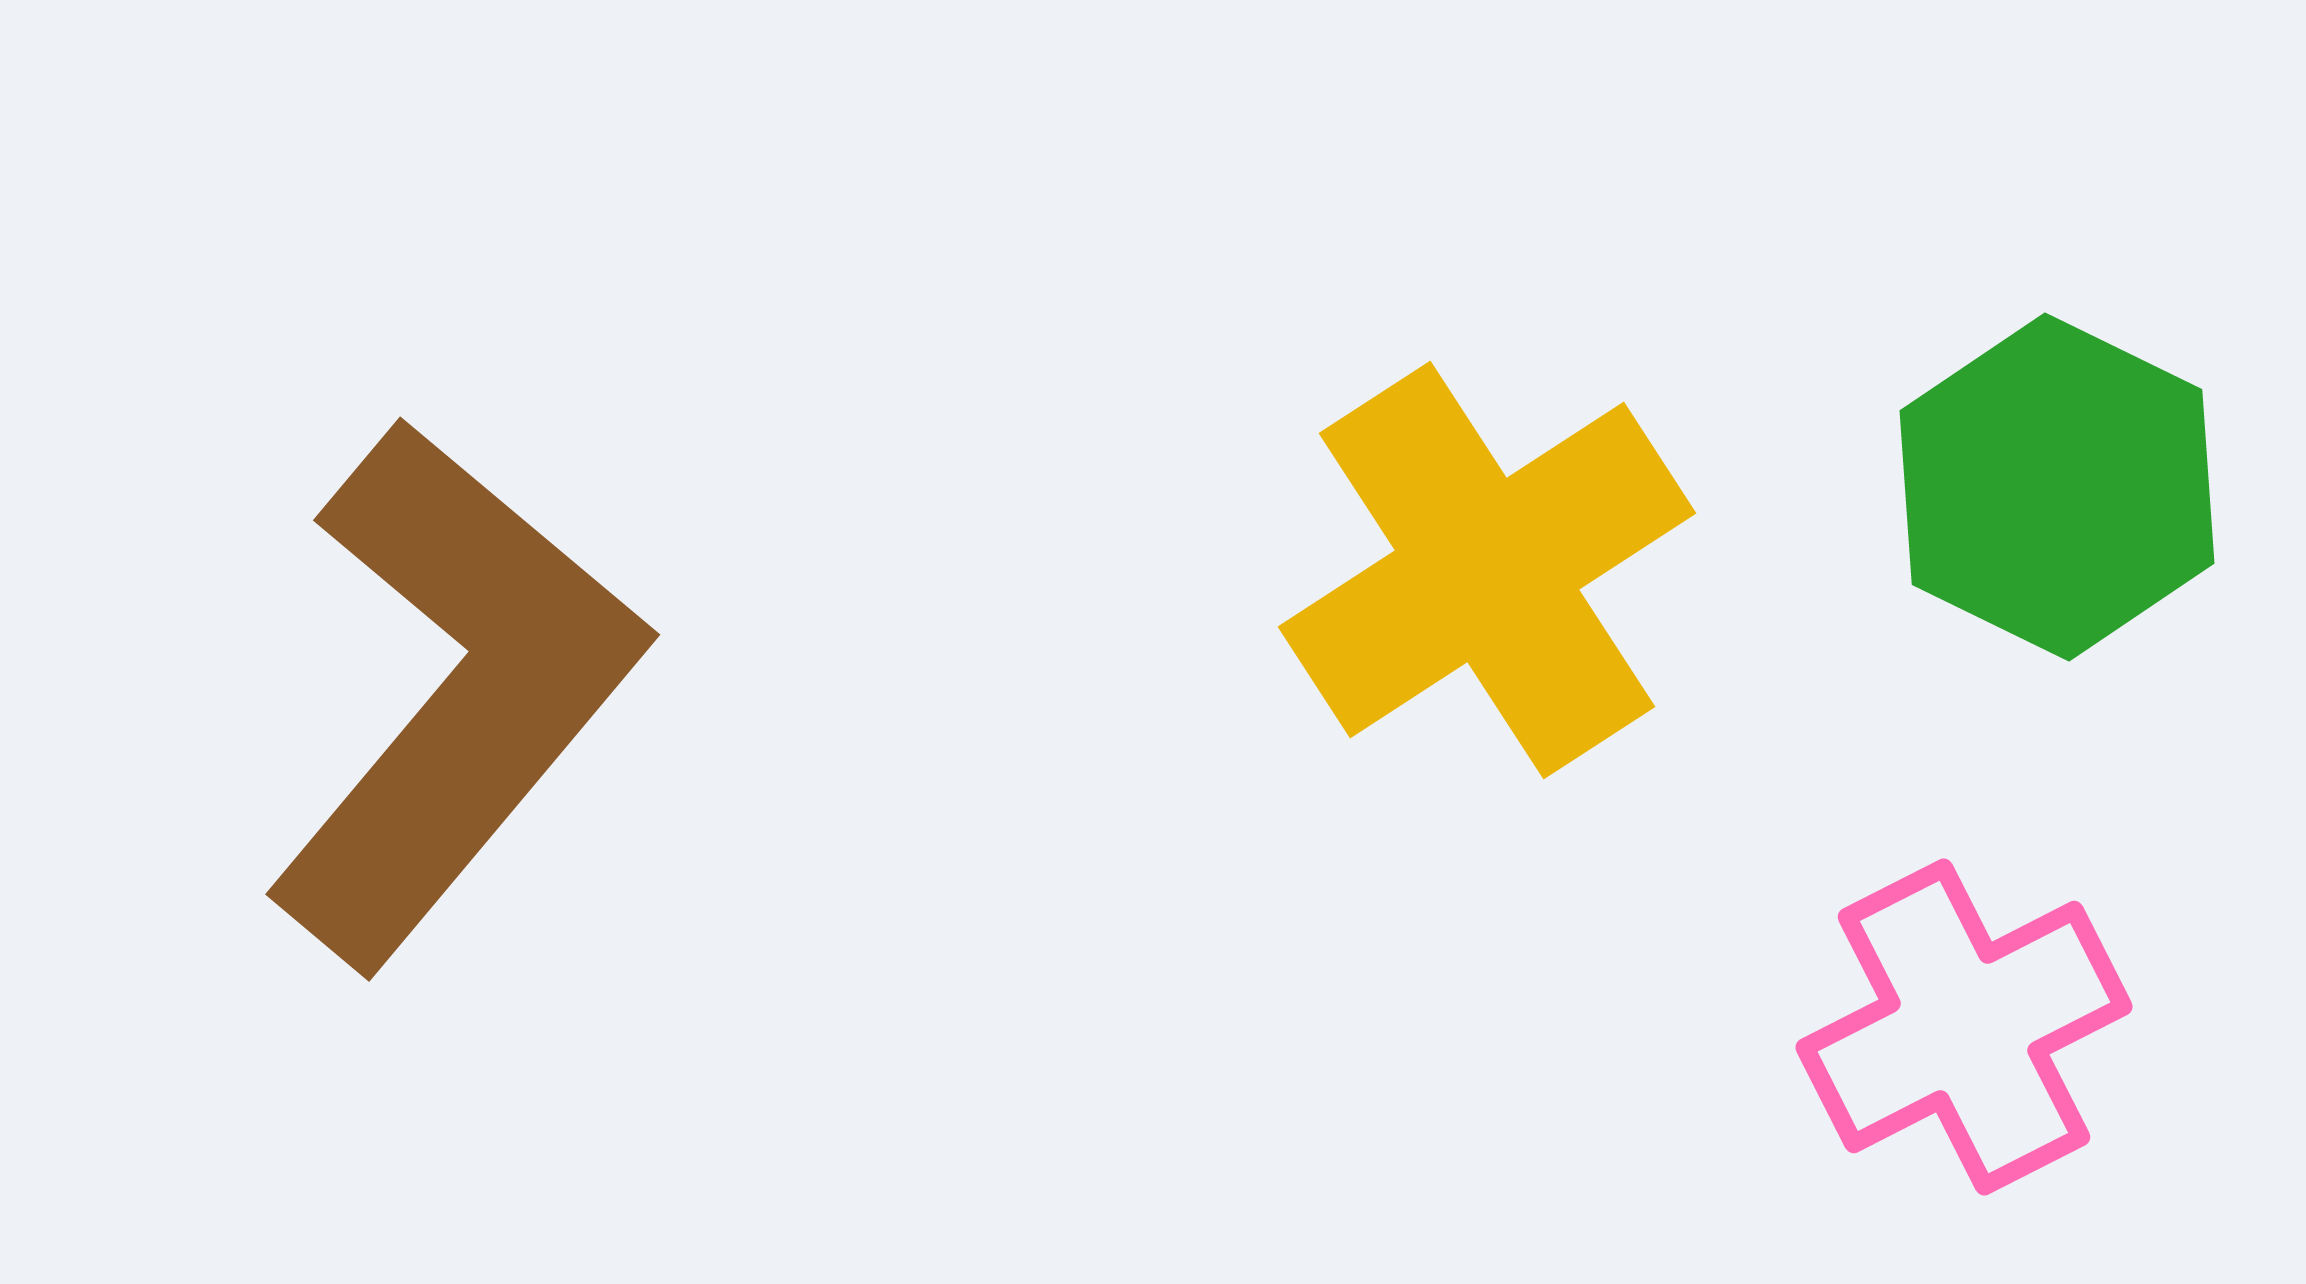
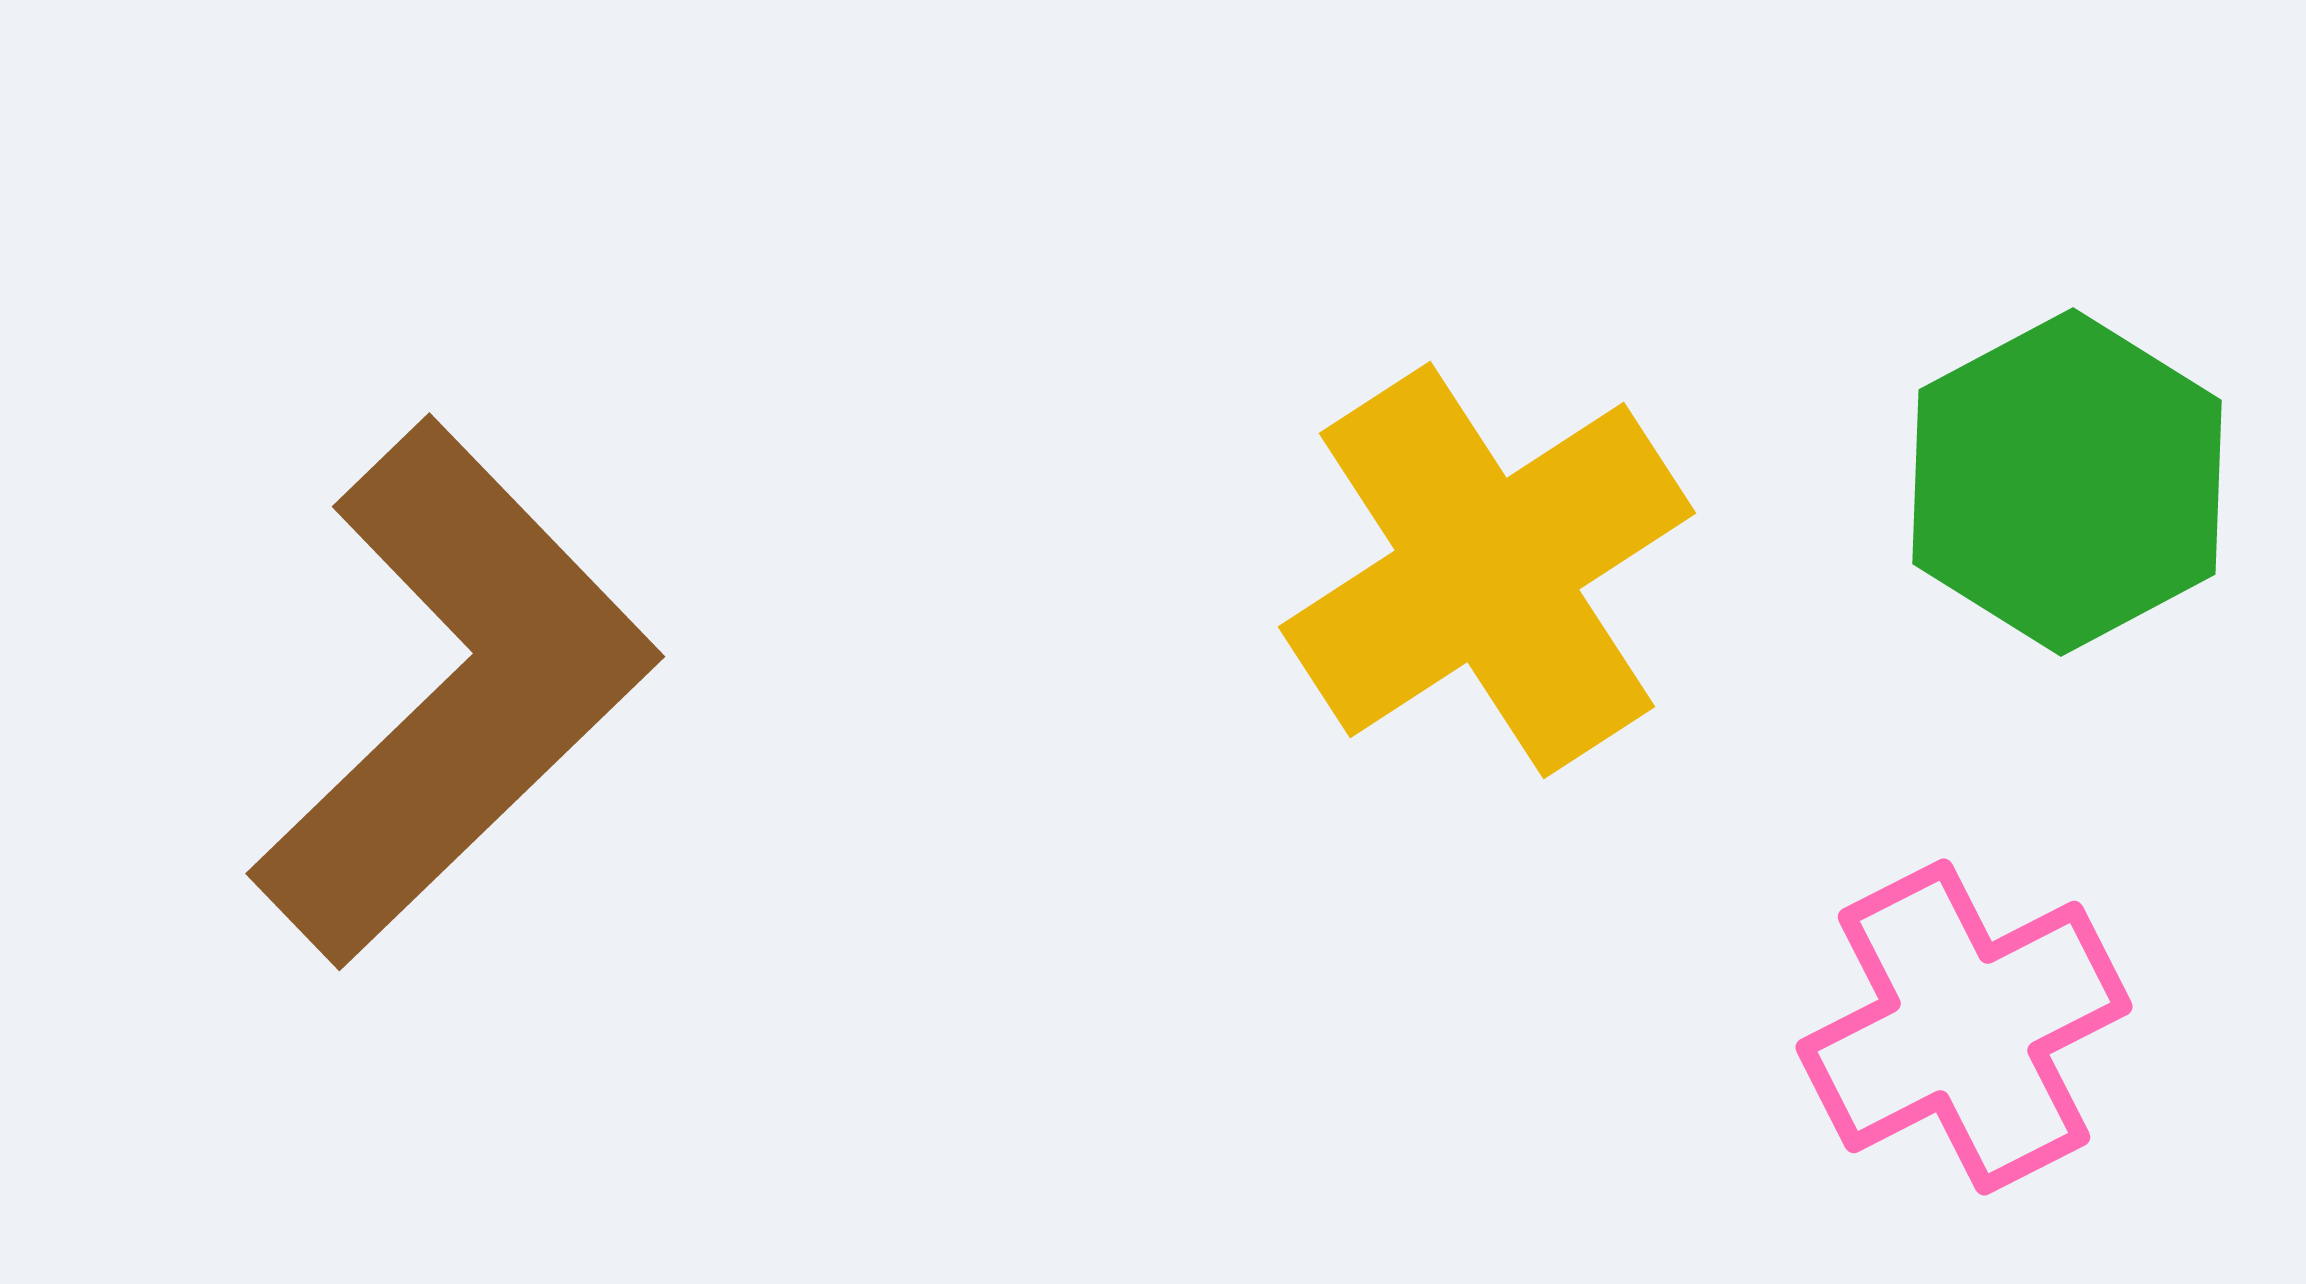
green hexagon: moved 10 px right, 5 px up; rotated 6 degrees clockwise
brown L-shape: rotated 6 degrees clockwise
